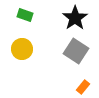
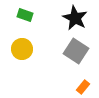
black star: rotated 10 degrees counterclockwise
